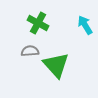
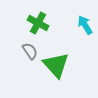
gray semicircle: rotated 60 degrees clockwise
